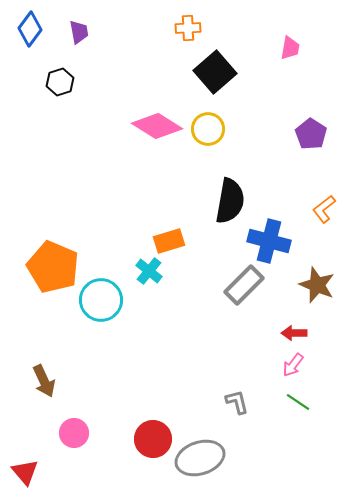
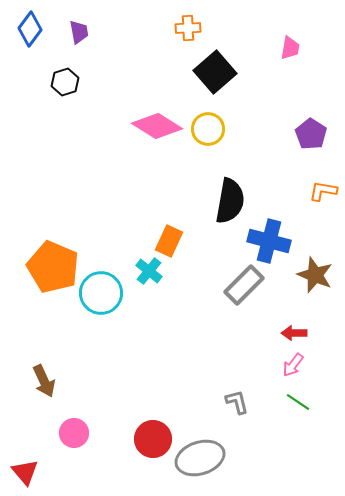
black hexagon: moved 5 px right
orange L-shape: moved 1 px left, 18 px up; rotated 48 degrees clockwise
orange rectangle: rotated 48 degrees counterclockwise
brown star: moved 2 px left, 10 px up
cyan circle: moved 7 px up
